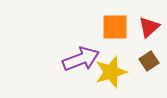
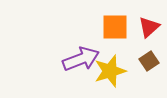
yellow star: moved 1 px left, 1 px up
